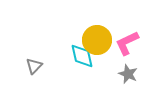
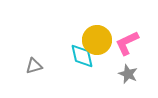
gray triangle: rotated 30 degrees clockwise
